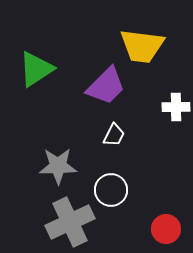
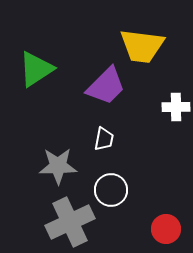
white trapezoid: moved 10 px left, 4 px down; rotated 15 degrees counterclockwise
